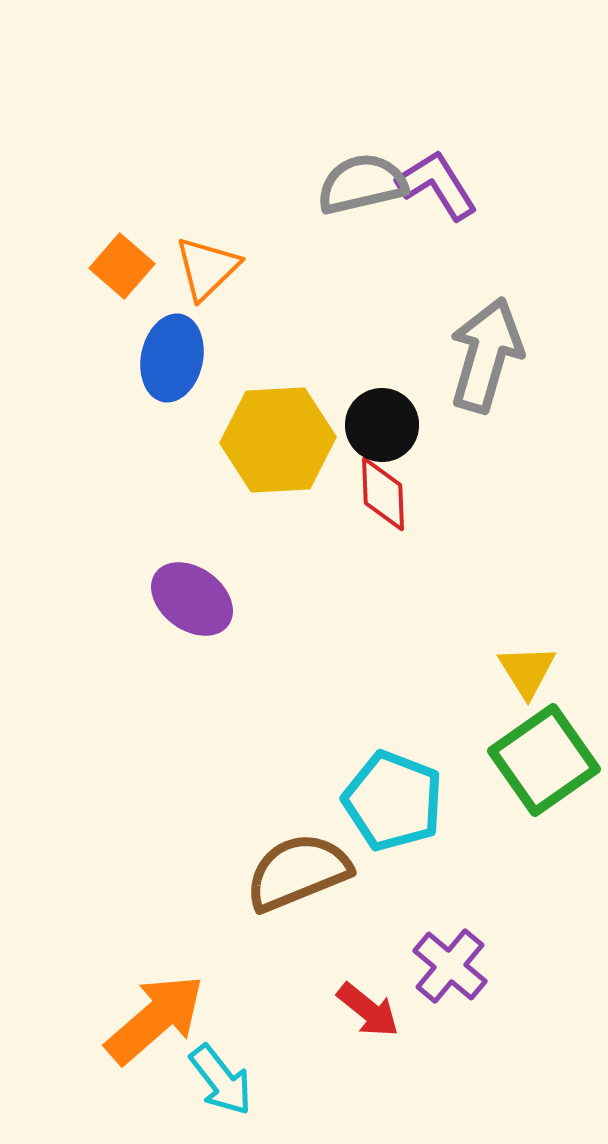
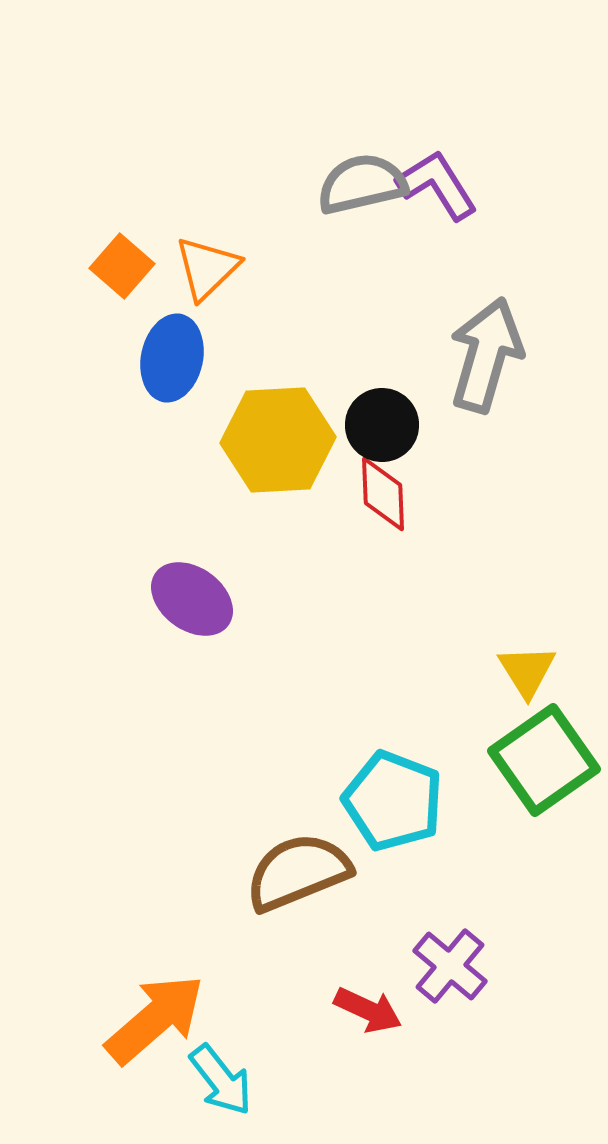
red arrow: rotated 14 degrees counterclockwise
